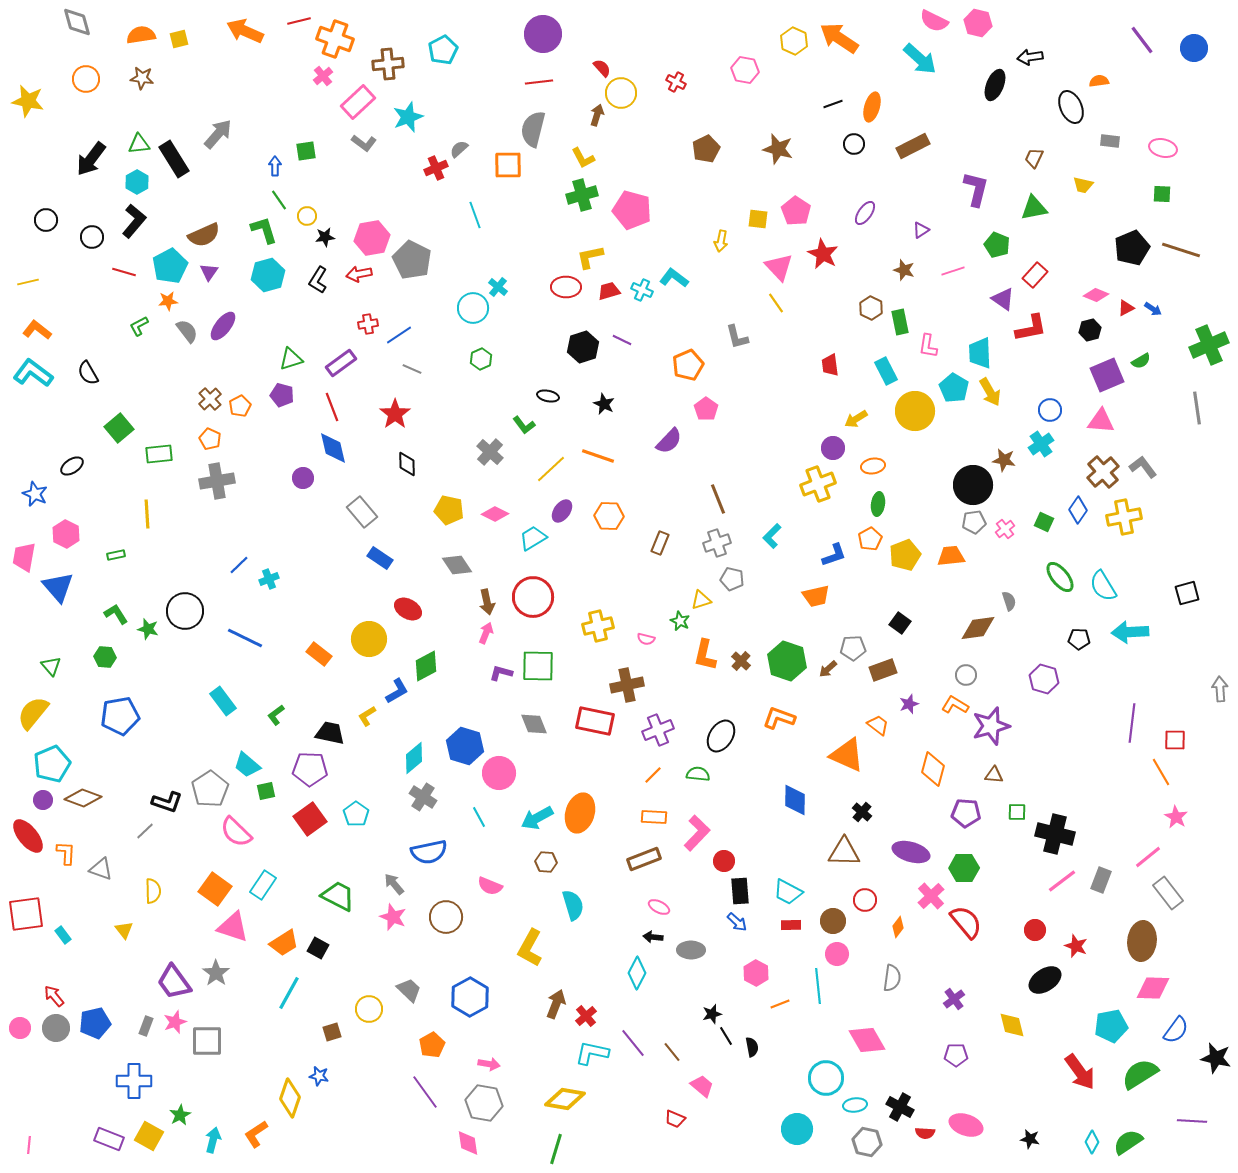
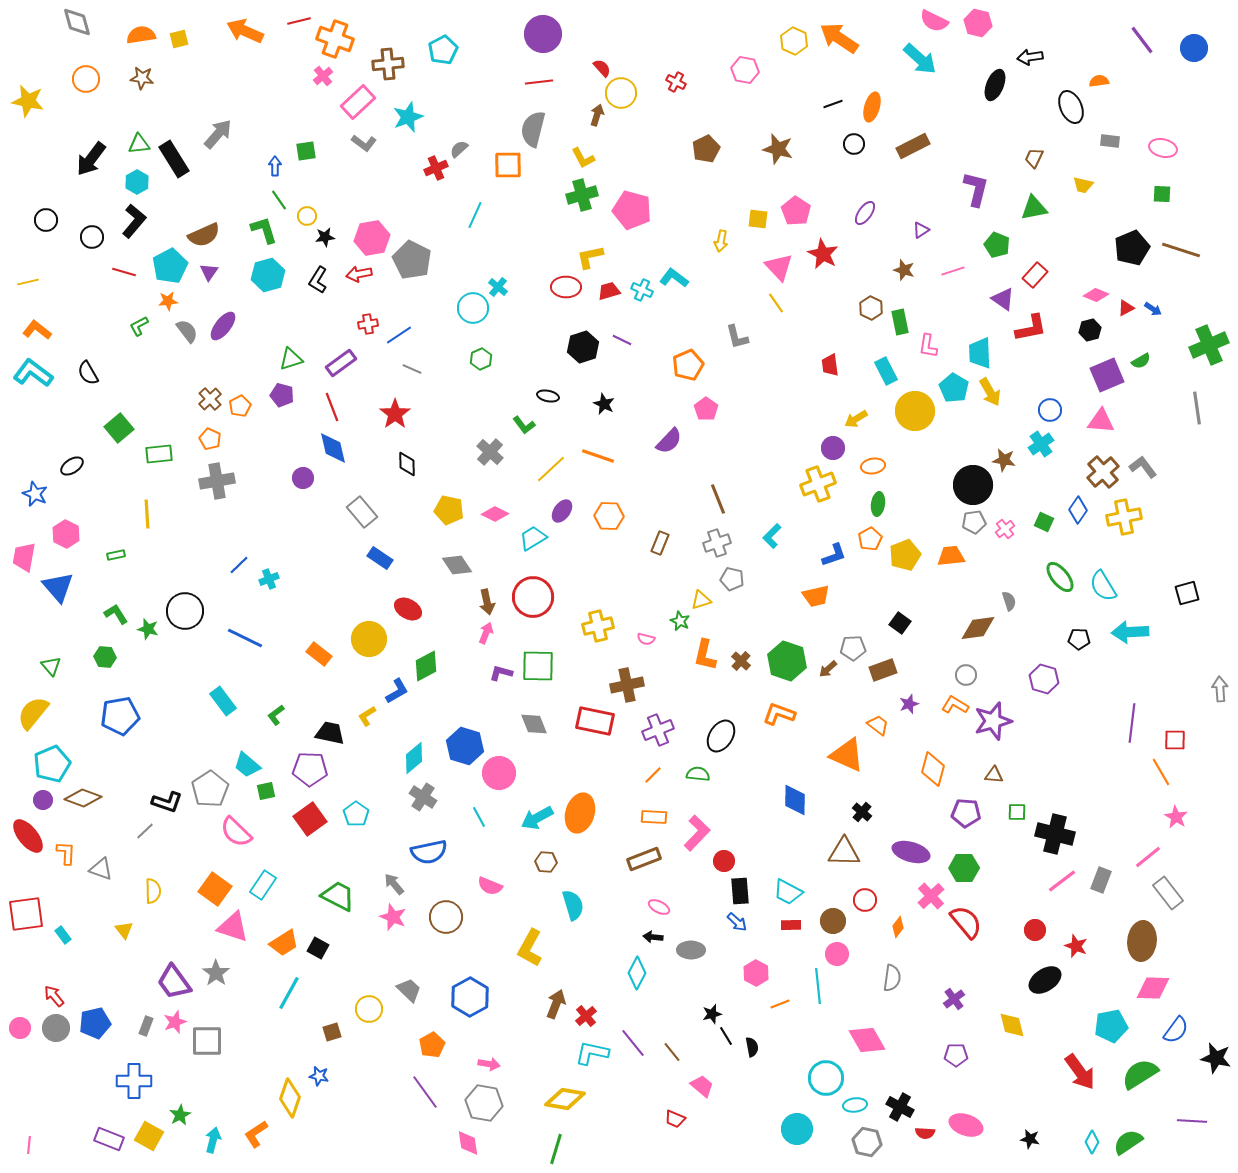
cyan line at (475, 215): rotated 44 degrees clockwise
orange L-shape at (779, 718): moved 4 px up
purple star at (991, 726): moved 2 px right, 5 px up
